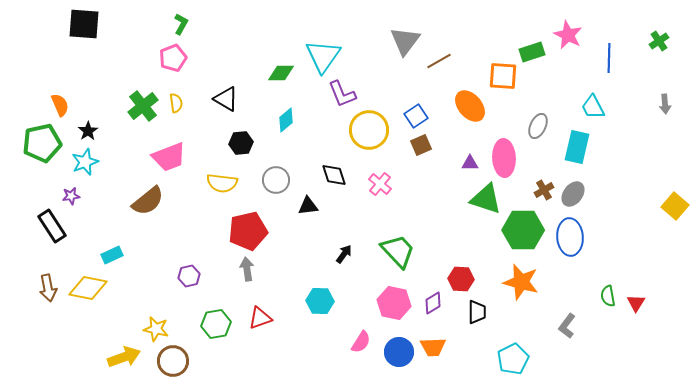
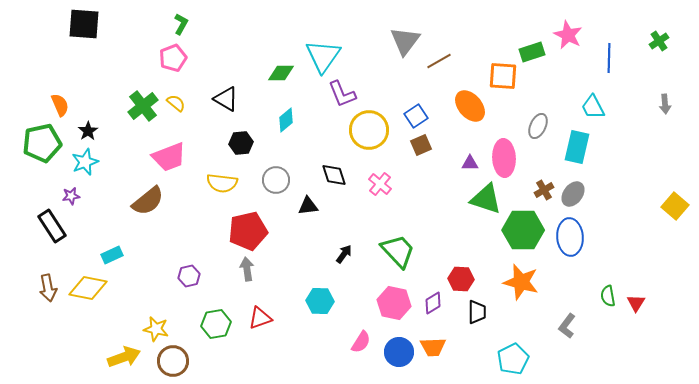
yellow semicircle at (176, 103): rotated 42 degrees counterclockwise
